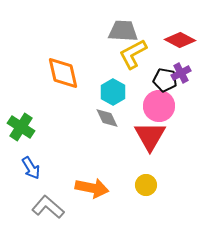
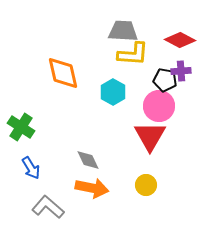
yellow L-shape: rotated 148 degrees counterclockwise
purple cross: moved 2 px up; rotated 24 degrees clockwise
gray diamond: moved 19 px left, 42 px down
